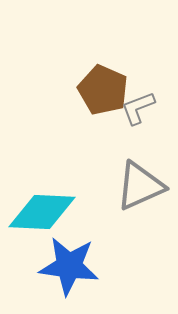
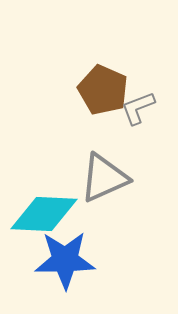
gray triangle: moved 36 px left, 8 px up
cyan diamond: moved 2 px right, 2 px down
blue star: moved 4 px left, 6 px up; rotated 8 degrees counterclockwise
